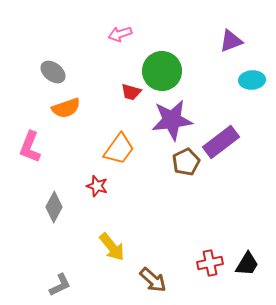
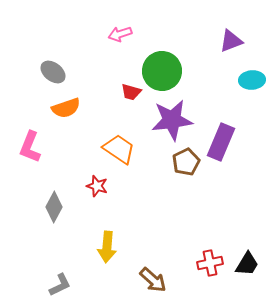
purple rectangle: rotated 30 degrees counterclockwise
orange trapezoid: rotated 92 degrees counterclockwise
yellow arrow: moved 5 px left; rotated 44 degrees clockwise
